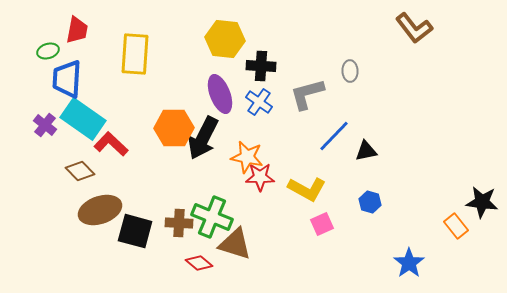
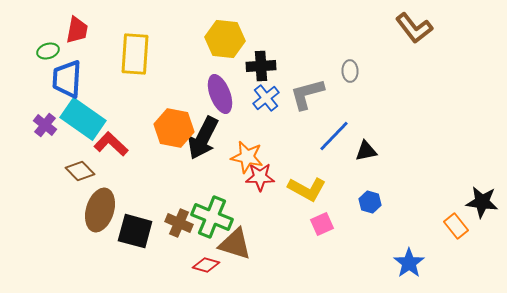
black cross: rotated 8 degrees counterclockwise
blue cross: moved 7 px right, 4 px up; rotated 16 degrees clockwise
orange hexagon: rotated 12 degrees clockwise
brown ellipse: rotated 54 degrees counterclockwise
brown cross: rotated 20 degrees clockwise
red diamond: moved 7 px right, 2 px down; rotated 24 degrees counterclockwise
